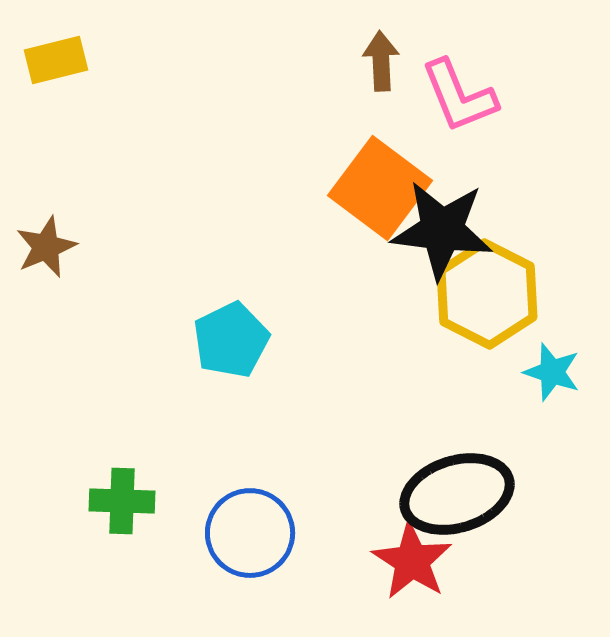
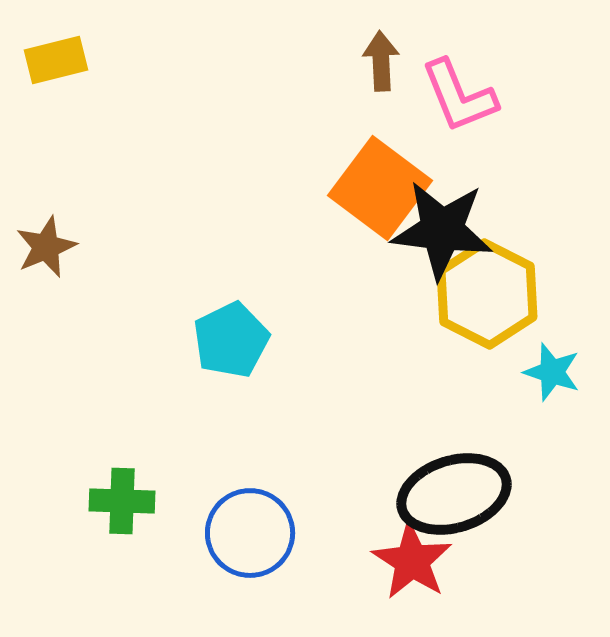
black ellipse: moved 3 px left
